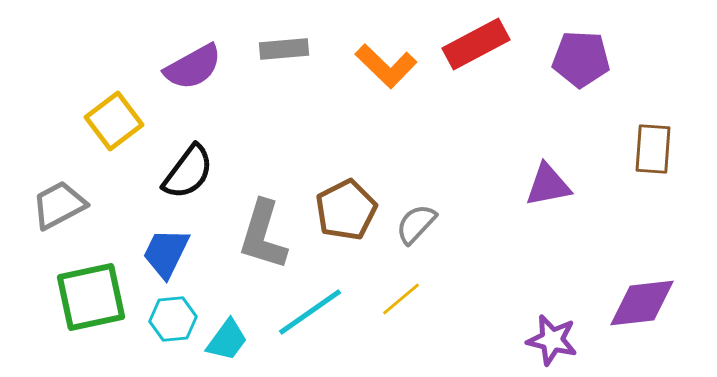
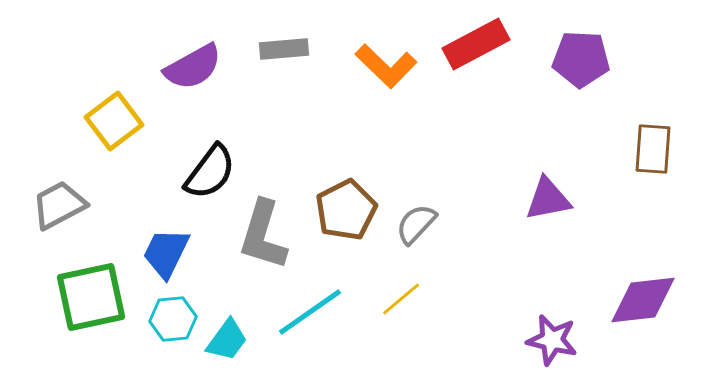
black semicircle: moved 22 px right
purple triangle: moved 14 px down
purple diamond: moved 1 px right, 3 px up
